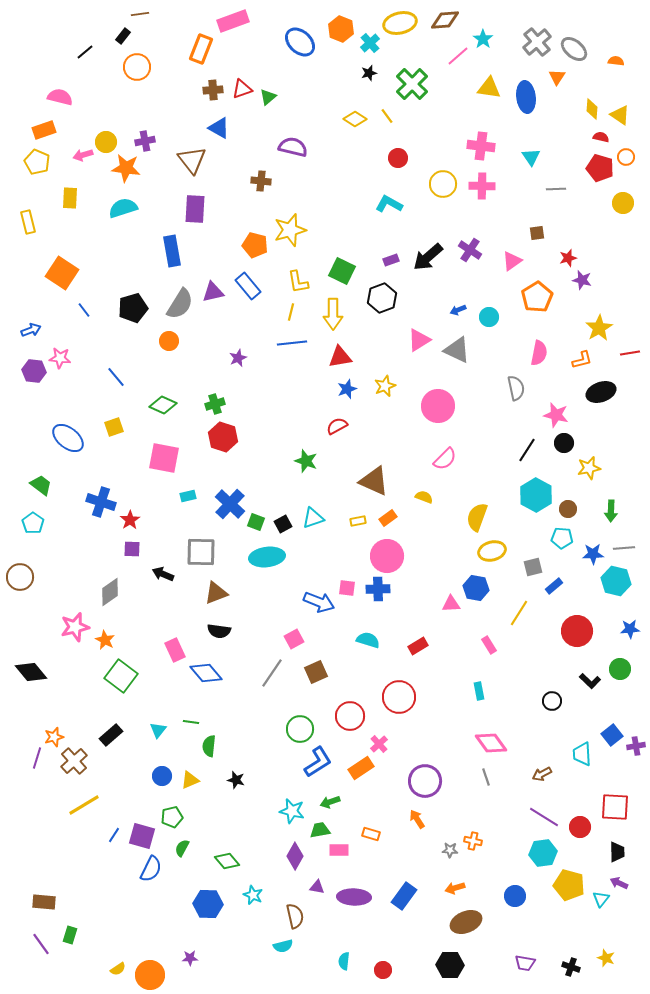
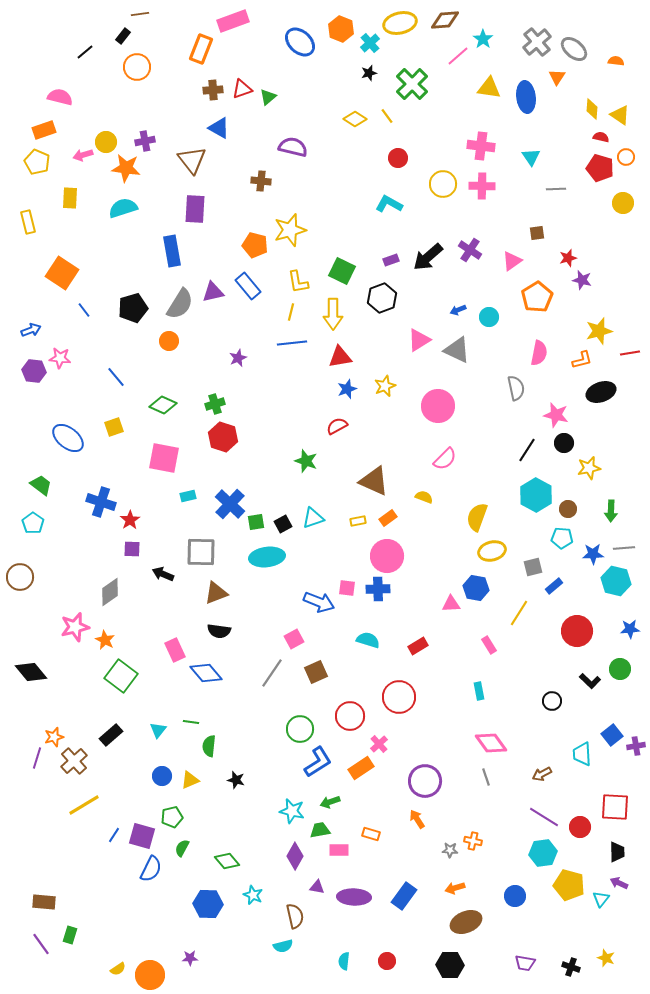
yellow star at (599, 328): moved 3 px down; rotated 16 degrees clockwise
green square at (256, 522): rotated 30 degrees counterclockwise
red circle at (383, 970): moved 4 px right, 9 px up
